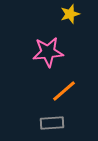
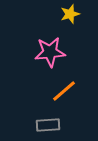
pink star: moved 2 px right
gray rectangle: moved 4 px left, 2 px down
